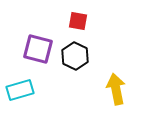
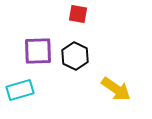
red square: moved 7 px up
purple square: moved 2 px down; rotated 16 degrees counterclockwise
yellow arrow: rotated 136 degrees clockwise
